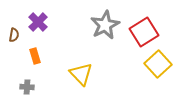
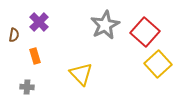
purple cross: moved 1 px right
red square: moved 1 px right; rotated 16 degrees counterclockwise
